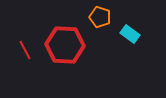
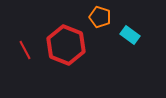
cyan rectangle: moved 1 px down
red hexagon: moved 1 px right; rotated 18 degrees clockwise
